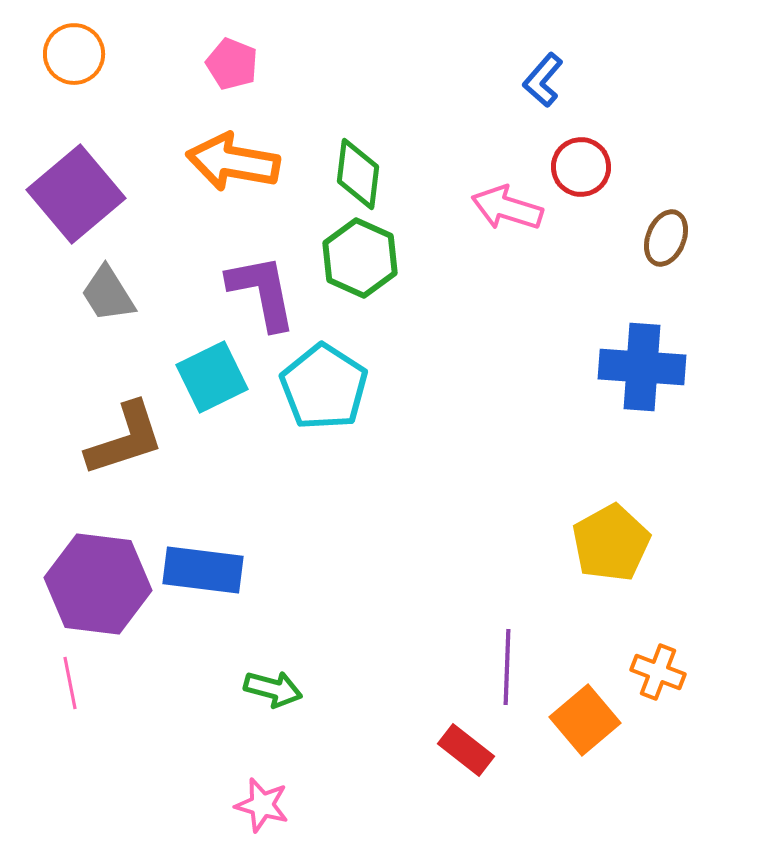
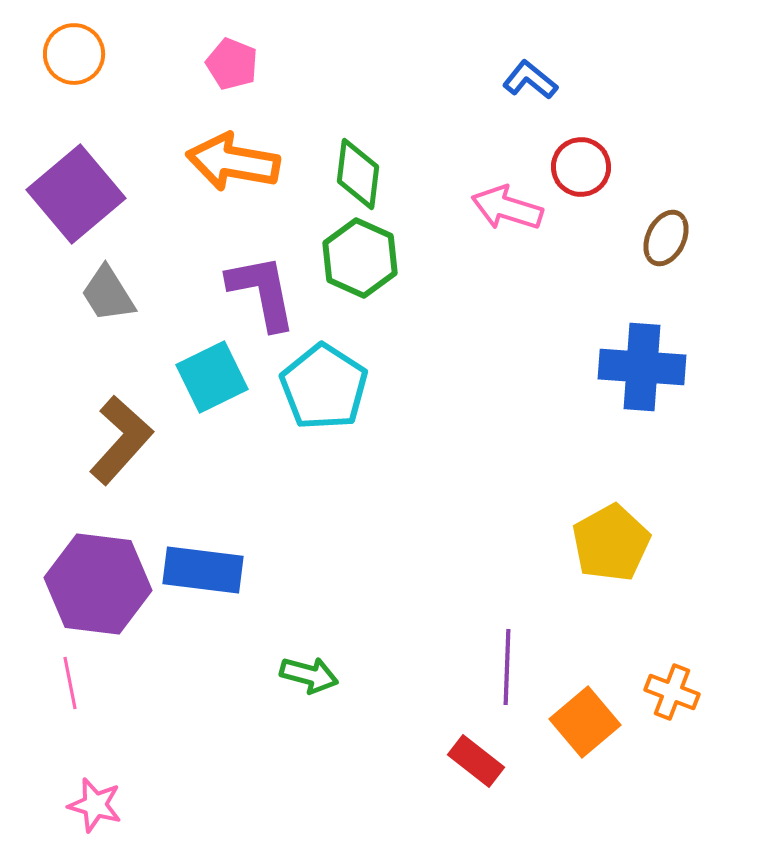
blue L-shape: moved 13 px left; rotated 88 degrees clockwise
brown ellipse: rotated 4 degrees clockwise
brown L-shape: moved 4 px left, 1 px down; rotated 30 degrees counterclockwise
orange cross: moved 14 px right, 20 px down
green arrow: moved 36 px right, 14 px up
orange square: moved 2 px down
red rectangle: moved 10 px right, 11 px down
pink star: moved 167 px left
